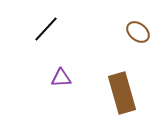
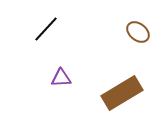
brown rectangle: rotated 75 degrees clockwise
